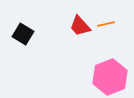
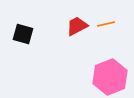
red trapezoid: moved 3 px left; rotated 105 degrees clockwise
black square: rotated 15 degrees counterclockwise
